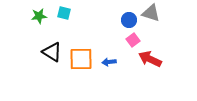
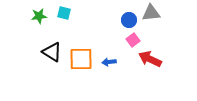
gray triangle: rotated 24 degrees counterclockwise
